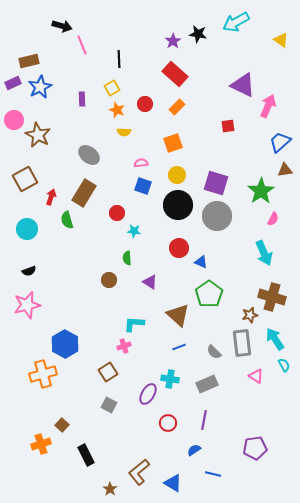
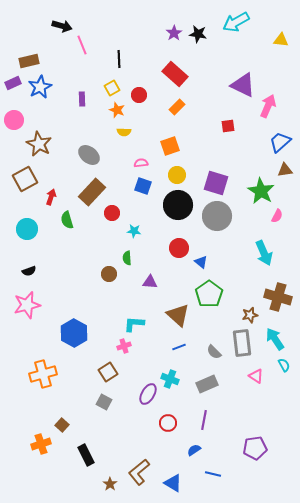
yellow triangle at (281, 40): rotated 28 degrees counterclockwise
purple star at (173, 41): moved 1 px right, 8 px up
red circle at (145, 104): moved 6 px left, 9 px up
brown star at (38, 135): moved 1 px right, 9 px down
orange square at (173, 143): moved 3 px left, 3 px down
green star at (261, 191): rotated 8 degrees counterclockwise
brown rectangle at (84, 193): moved 8 px right, 1 px up; rotated 12 degrees clockwise
red circle at (117, 213): moved 5 px left
pink semicircle at (273, 219): moved 4 px right, 3 px up
blue triangle at (201, 262): rotated 16 degrees clockwise
brown circle at (109, 280): moved 6 px up
purple triangle at (150, 282): rotated 28 degrees counterclockwise
brown cross at (272, 297): moved 6 px right
blue hexagon at (65, 344): moved 9 px right, 11 px up
cyan cross at (170, 379): rotated 12 degrees clockwise
gray square at (109, 405): moved 5 px left, 3 px up
brown star at (110, 489): moved 5 px up
